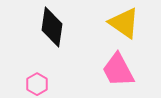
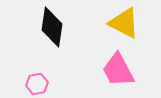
yellow triangle: rotated 8 degrees counterclockwise
pink hexagon: rotated 20 degrees clockwise
